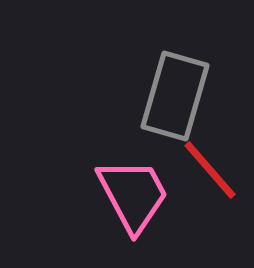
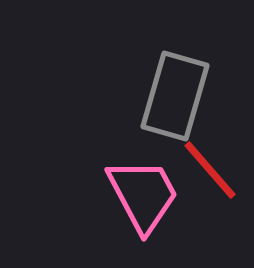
pink trapezoid: moved 10 px right
